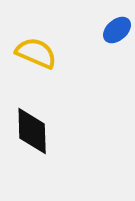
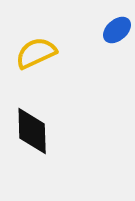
yellow semicircle: rotated 48 degrees counterclockwise
